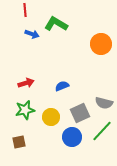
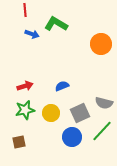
red arrow: moved 1 px left, 3 px down
yellow circle: moved 4 px up
